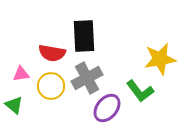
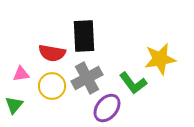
yellow circle: moved 1 px right
green L-shape: moved 7 px left, 8 px up
green triangle: rotated 30 degrees clockwise
